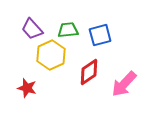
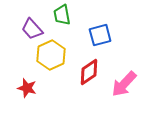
green trapezoid: moved 6 px left, 15 px up; rotated 95 degrees counterclockwise
